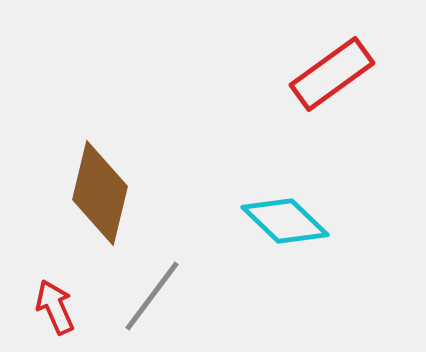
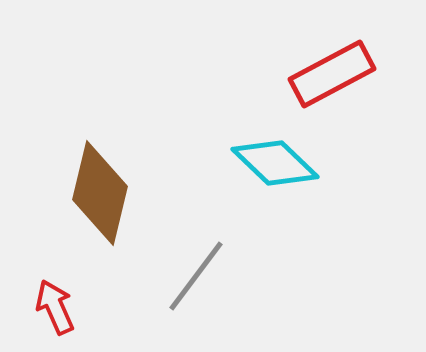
red rectangle: rotated 8 degrees clockwise
cyan diamond: moved 10 px left, 58 px up
gray line: moved 44 px right, 20 px up
